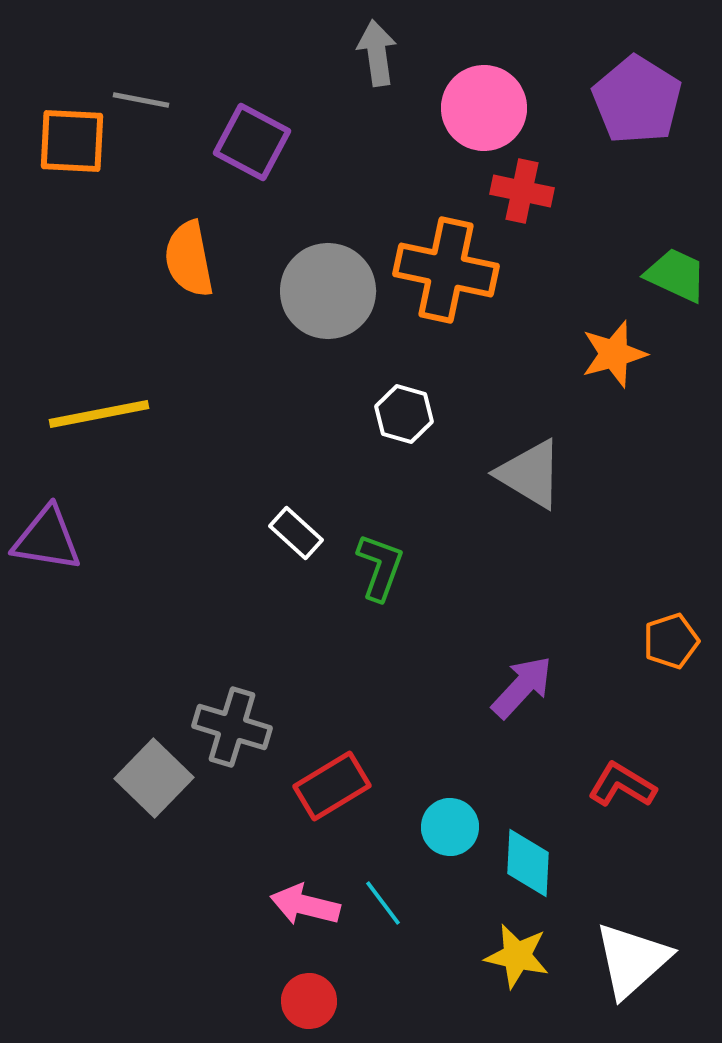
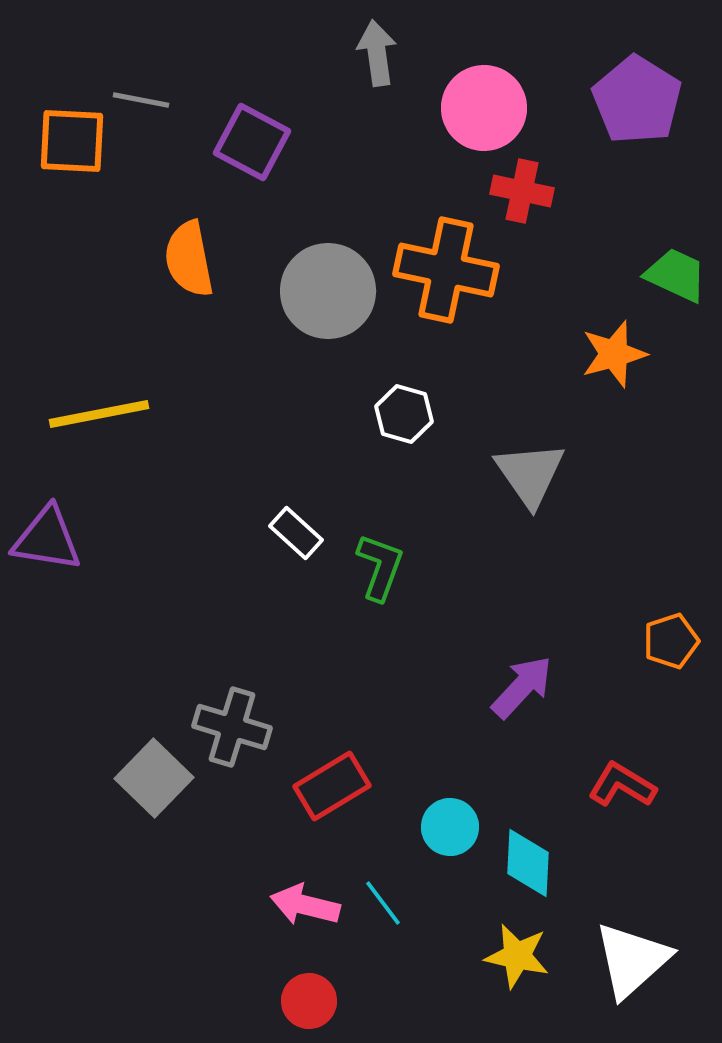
gray triangle: rotated 24 degrees clockwise
